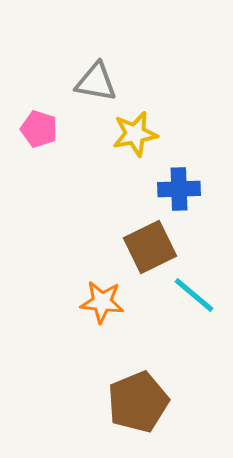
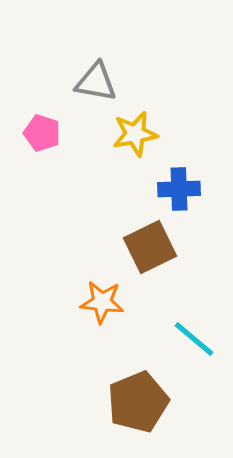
pink pentagon: moved 3 px right, 4 px down
cyan line: moved 44 px down
